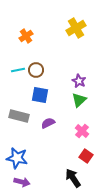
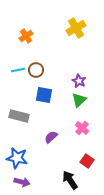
blue square: moved 4 px right
purple semicircle: moved 3 px right, 14 px down; rotated 16 degrees counterclockwise
pink cross: moved 3 px up
red square: moved 1 px right, 5 px down
black arrow: moved 3 px left, 2 px down
